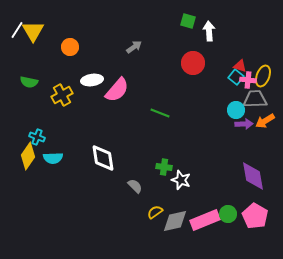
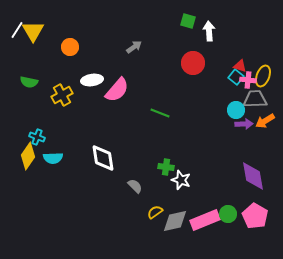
green cross: moved 2 px right
